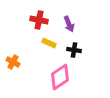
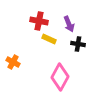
red cross: moved 1 px down
yellow rectangle: moved 4 px up
black cross: moved 4 px right, 6 px up
pink diamond: rotated 28 degrees counterclockwise
